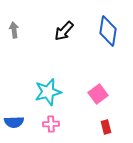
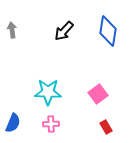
gray arrow: moved 2 px left
cyan star: rotated 16 degrees clockwise
blue semicircle: moved 1 px left, 1 px down; rotated 66 degrees counterclockwise
red rectangle: rotated 16 degrees counterclockwise
